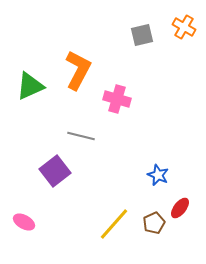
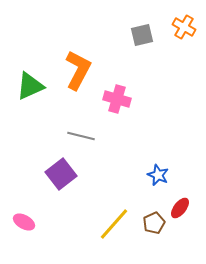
purple square: moved 6 px right, 3 px down
